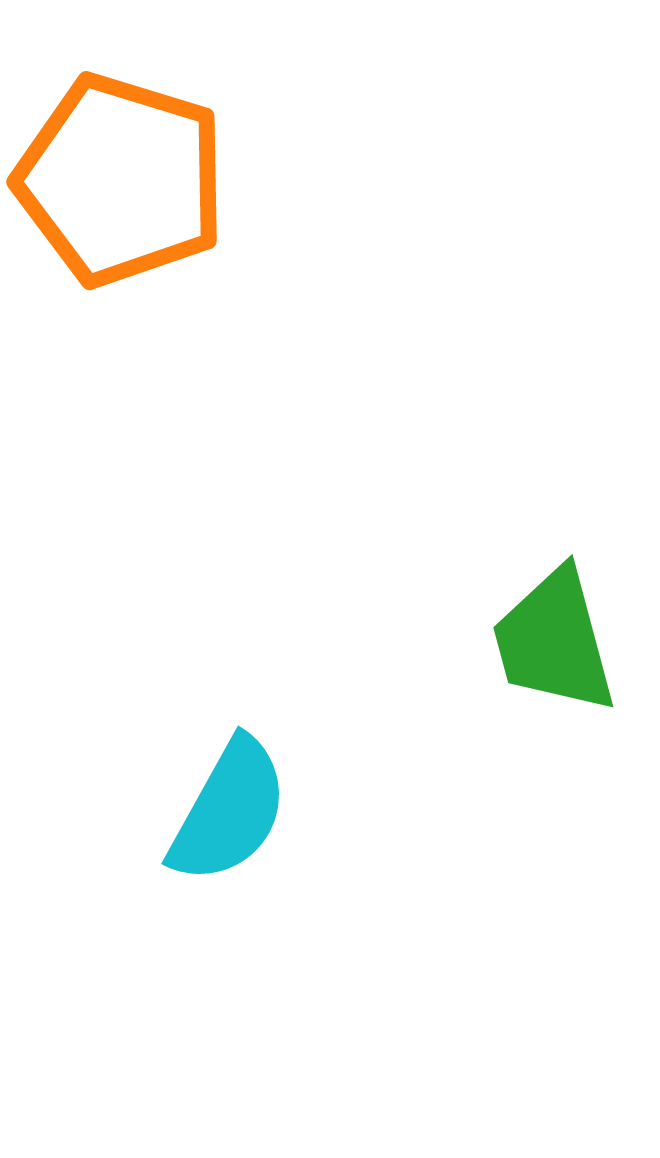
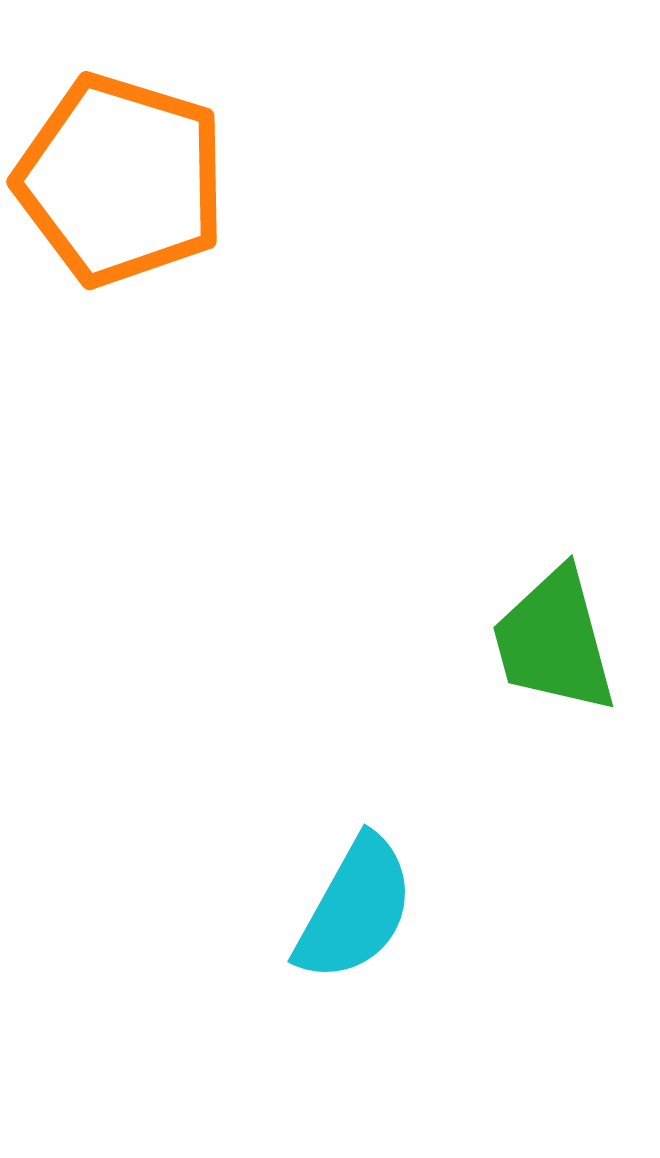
cyan semicircle: moved 126 px right, 98 px down
